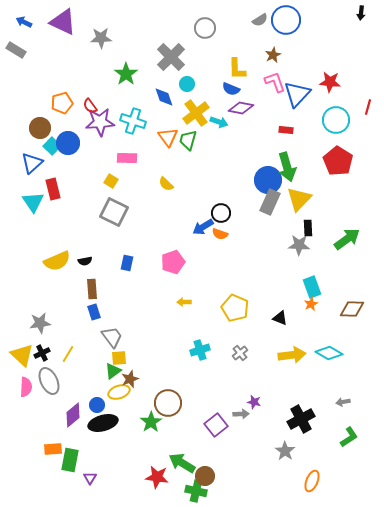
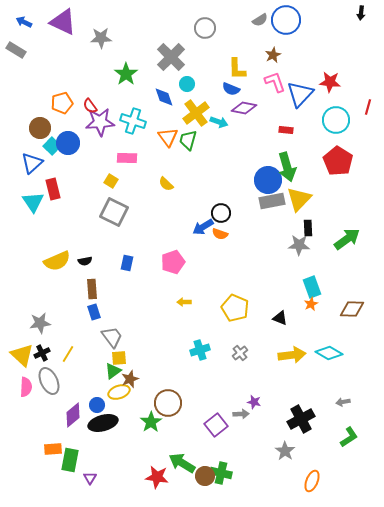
blue triangle at (297, 94): moved 3 px right
purple diamond at (241, 108): moved 3 px right
gray rectangle at (270, 202): moved 2 px right, 1 px up; rotated 55 degrees clockwise
green cross at (196, 491): moved 25 px right, 18 px up
